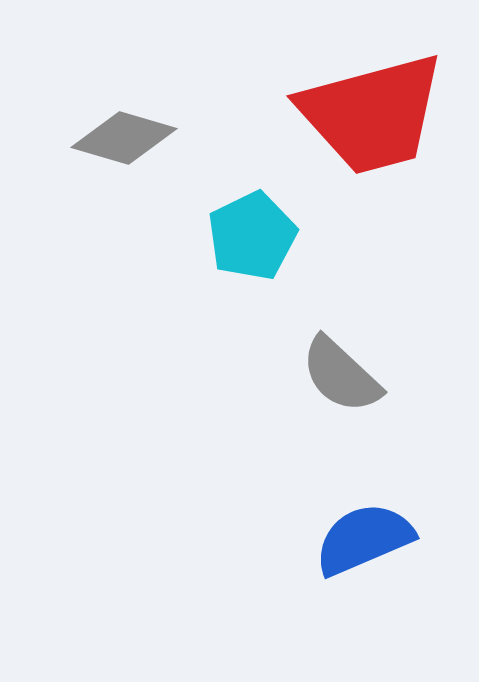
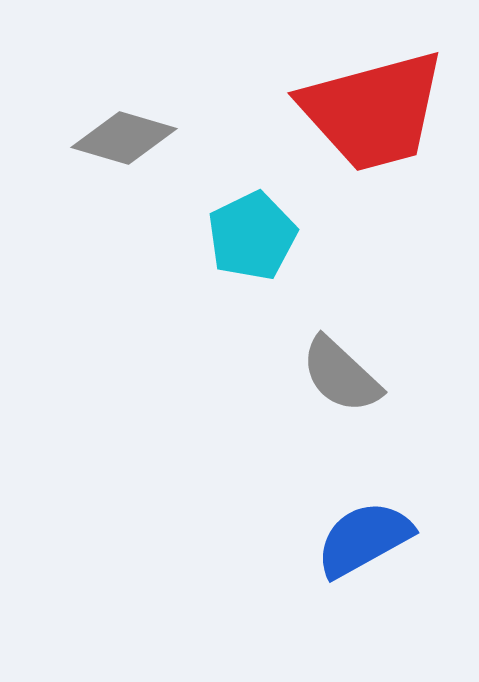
red trapezoid: moved 1 px right, 3 px up
blue semicircle: rotated 6 degrees counterclockwise
